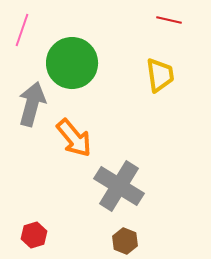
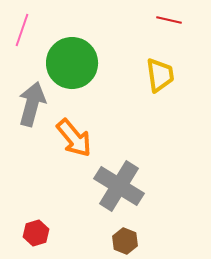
red hexagon: moved 2 px right, 2 px up
